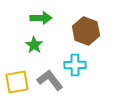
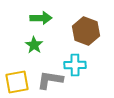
gray L-shape: rotated 44 degrees counterclockwise
